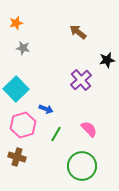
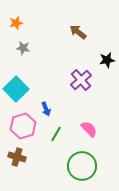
blue arrow: rotated 48 degrees clockwise
pink hexagon: moved 1 px down
